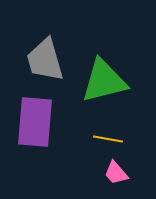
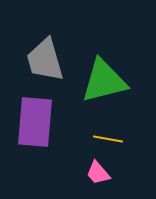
pink trapezoid: moved 18 px left
